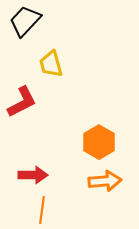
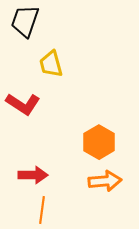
black trapezoid: rotated 24 degrees counterclockwise
red L-shape: moved 1 px right, 2 px down; rotated 60 degrees clockwise
